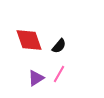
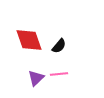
pink line: rotated 54 degrees clockwise
purple triangle: rotated 12 degrees counterclockwise
